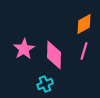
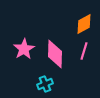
pink diamond: moved 1 px right, 1 px up
